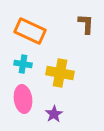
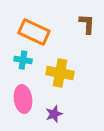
brown L-shape: moved 1 px right
orange rectangle: moved 4 px right, 1 px down
cyan cross: moved 4 px up
purple star: rotated 12 degrees clockwise
